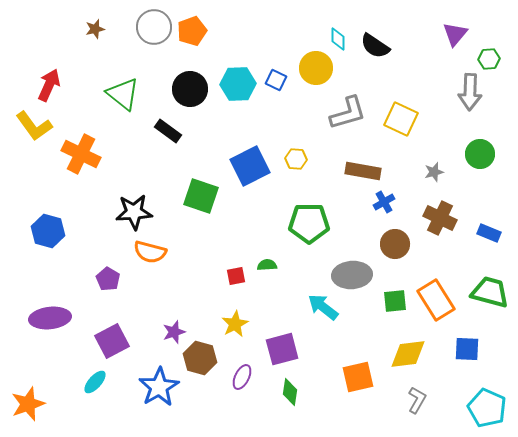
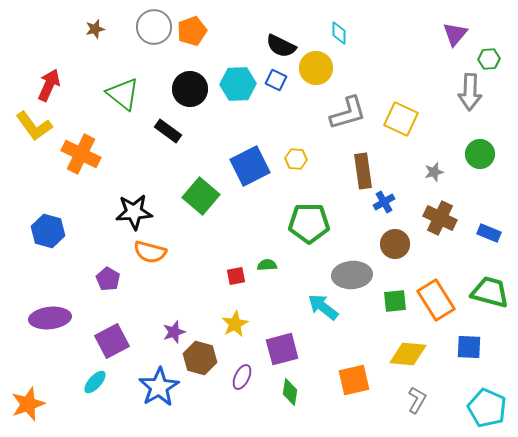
cyan diamond at (338, 39): moved 1 px right, 6 px up
black semicircle at (375, 46): moved 94 px left; rotated 8 degrees counterclockwise
brown rectangle at (363, 171): rotated 72 degrees clockwise
green square at (201, 196): rotated 21 degrees clockwise
blue square at (467, 349): moved 2 px right, 2 px up
yellow diamond at (408, 354): rotated 12 degrees clockwise
orange square at (358, 377): moved 4 px left, 3 px down
